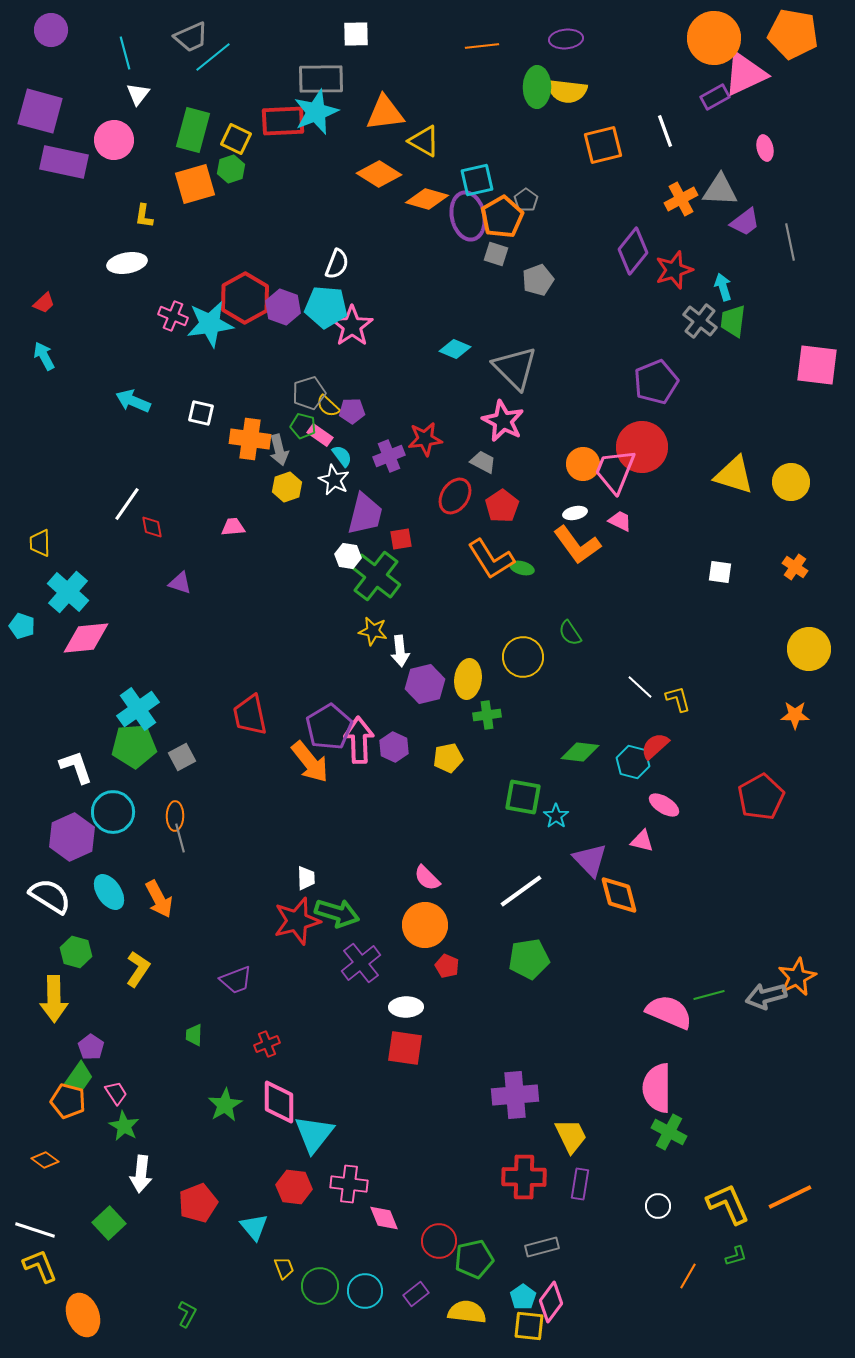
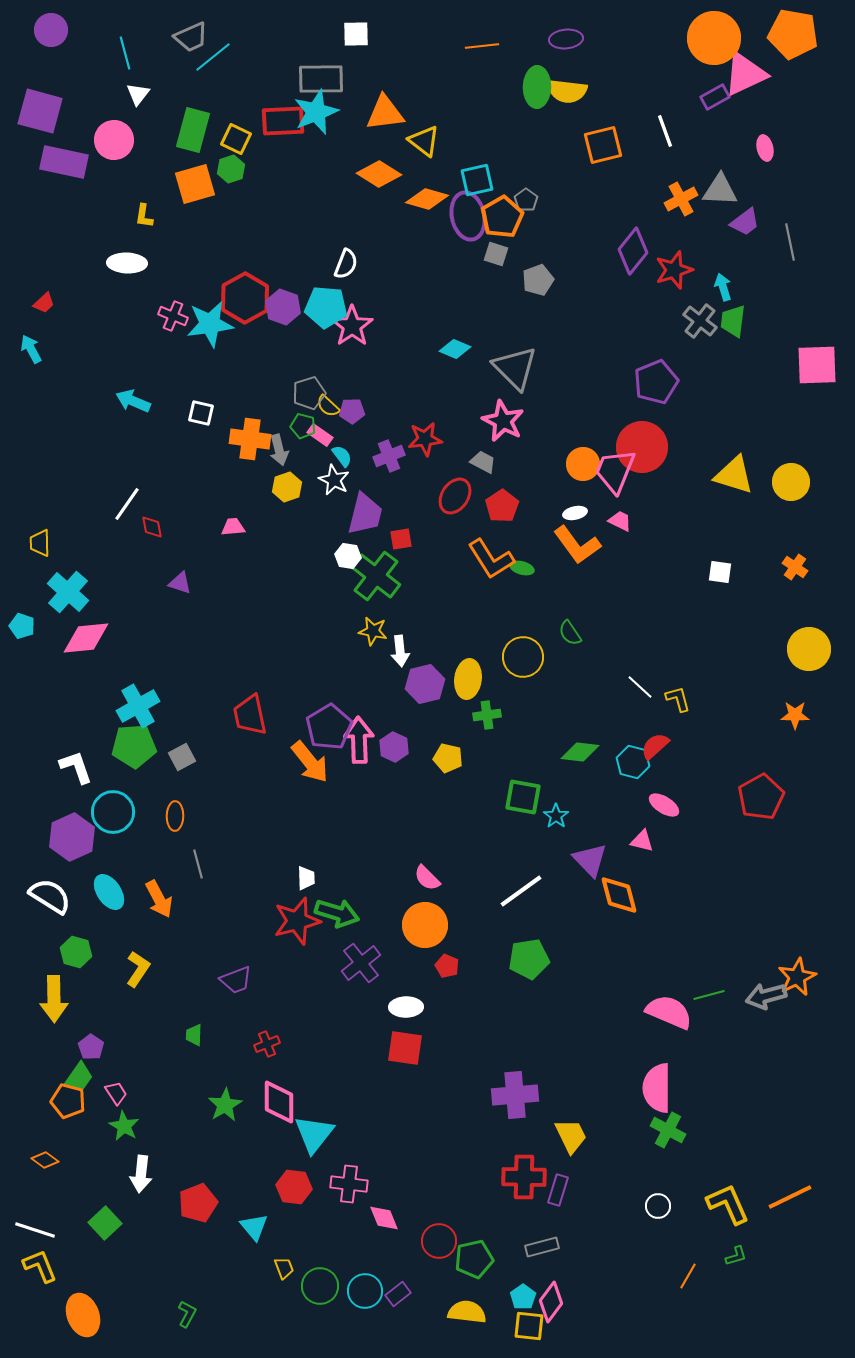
yellow triangle at (424, 141): rotated 8 degrees clockwise
white ellipse at (127, 263): rotated 12 degrees clockwise
white semicircle at (337, 264): moved 9 px right
cyan arrow at (44, 356): moved 13 px left, 7 px up
pink square at (817, 365): rotated 9 degrees counterclockwise
cyan cross at (138, 709): moved 3 px up; rotated 6 degrees clockwise
yellow pentagon at (448, 758): rotated 24 degrees clockwise
gray line at (180, 838): moved 18 px right, 26 px down
green cross at (669, 1132): moved 1 px left, 2 px up
purple rectangle at (580, 1184): moved 22 px left, 6 px down; rotated 8 degrees clockwise
green square at (109, 1223): moved 4 px left
purple rectangle at (416, 1294): moved 18 px left
